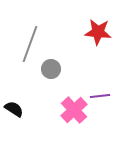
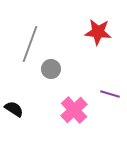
purple line: moved 10 px right, 2 px up; rotated 24 degrees clockwise
